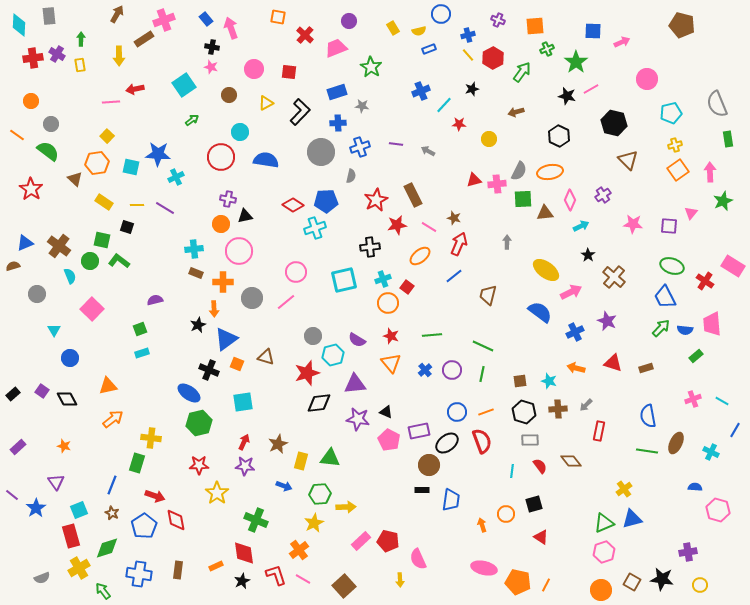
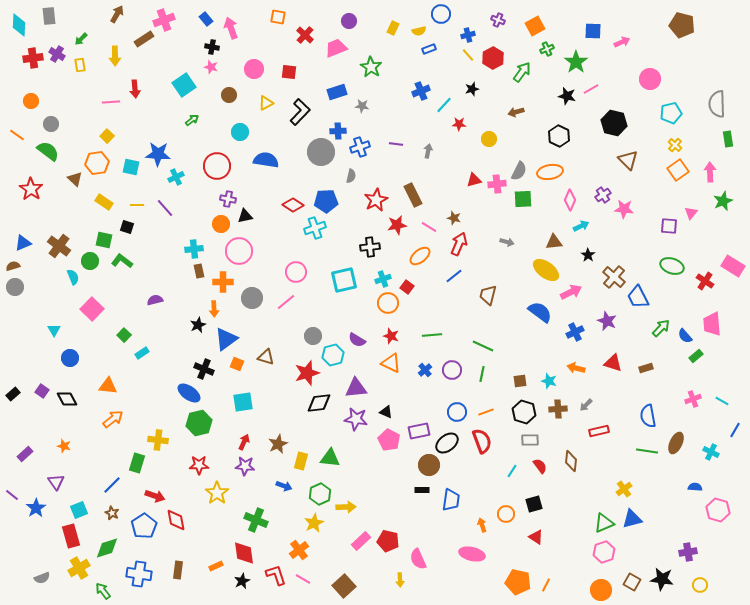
orange square at (535, 26): rotated 24 degrees counterclockwise
yellow rectangle at (393, 28): rotated 56 degrees clockwise
green arrow at (81, 39): rotated 136 degrees counterclockwise
yellow arrow at (119, 56): moved 4 px left
pink circle at (647, 79): moved 3 px right
red arrow at (135, 89): rotated 84 degrees counterclockwise
gray semicircle at (717, 104): rotated 20 degrees clockwise
blue cross at (338, 123): moved 8 px down
yellow cross at (675, 145): rotated 32 degrees counterclockwise
gray arrow at (428, 151): rotated 72 degrees clockwise
red circle at (221, 157): moved 4 px left, 9 px down
purple line at (165, 208): rotated 18 degrees clockwise
brown triangle at (545, 213): moved 9 px right, 29 px down
pink star at (633, 224): moved 9 px left, 15 px up
green square at (102, 240): moved 2 px right
gray arrow at (507, 242): rotated 104 degrees clockwise
blue triangle at (25, 243): moved 2 px left
green L-shape at (119, 261): moved 3 px right
brown rectangle at (196, 273): moved 3 px right, 2 px up; rotated 56 degrees clockwise
cyan semicircle at (70, 276): moved 3 px right, 1 px down
gray circle at (37, 294): moved 22 px left, 7 px up
blue trapezoid at (665, 297): moved 27 px left
green square at (140, 329): moved 16 px left, 6 px down; rotated 24 degrees counterclockwise
blue semicircle at (685, 330): moved 6 px down; rotated 42 degrees clockwise
cyan rectangle at (142, 353): rotated 16 degrees counterclockwise
orange triangle at (391, 363): rotated 25 degrees counterclockwise
black cross at (209, 370): moved 5 px left, 1 px up
purple triangle at (355, 384): moved 1 px right, 4 px down
orange triangle at (108, 386): rotated 18 degrees clockwise
purple star at (358, 419): moved 2 px left
red rectangle at (599, 431): rotated 66 degrees clockwise
yellow cross at (151, 438): moved 7 px right, 2 px down
purple rectangle at (18, 447): moved 7 px right, 7 px down
brown diamond at (571, 461): rotated 45 degrees clockwise
cyan line at (512, 471): rotated 24 degrees clockwise
blue line at (112, 485): rotated 24 degrees clockwise
green hexagon at (320, 494): rotated 20 degrees counterclockwise
red triangle at (541, 537): moved 5 px left
pink ellipse at (484, 568): moved 12 px left, 14 px up
